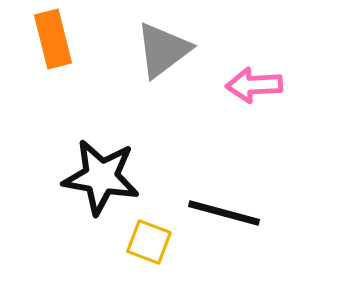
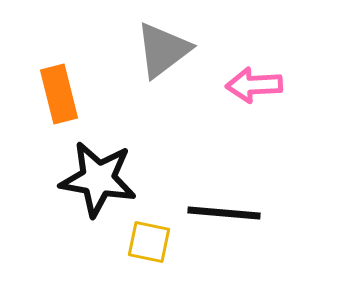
orange rectangle: moved 6 px right, 55 px down
black star: moved 3 px left, 2 px down
black line: rotated 10 degrees counterclockwise
yellow square: rotated 9 degrees counterclockwise
